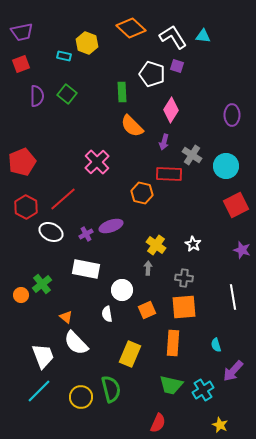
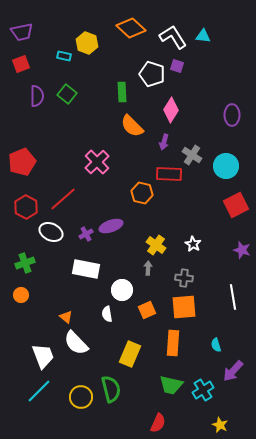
green cross at (42, 284): moved 17 px left, 21 px up; rotated 18 degrees clockwise
